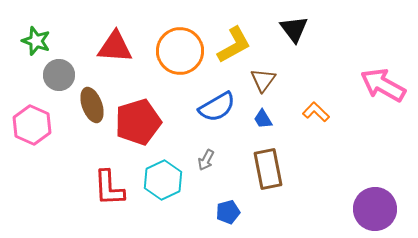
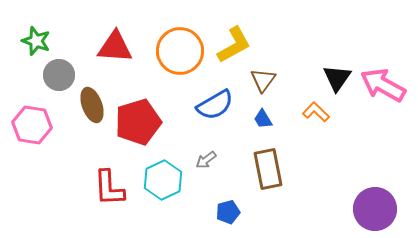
black triangle: moved 43 px right, 49 px down; rotated 12 degrees clockwise
blue semicircle: moved 2 px left, 2 px up
pink hexagon: rotated 15 degrees counterclockwise
gray arrow: rotated 25 degrees clockwise
